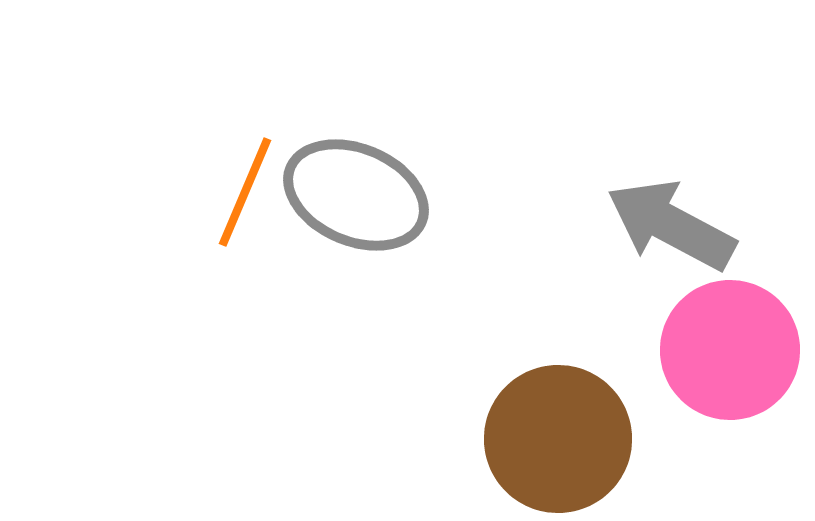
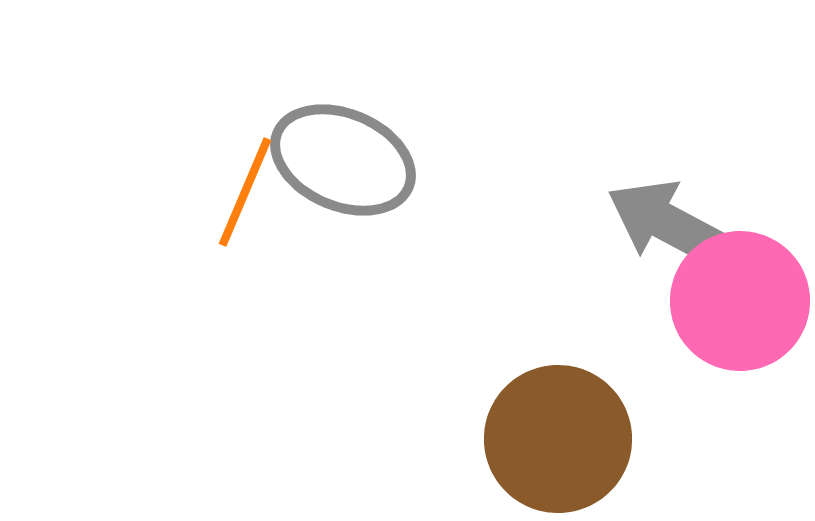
gray ellipse: moved 13 px left, 35 px up
pink circle: moved 10 px right, 49 px up
